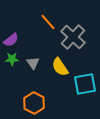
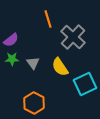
orange line: moved 3 px up; rotated 24 degrees clockwise
cyan square: rotated 15 degrees counterclockwise
